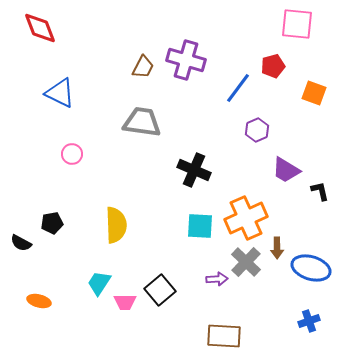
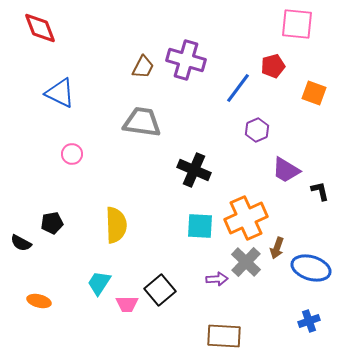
brown arrow: rotated 20 degrees clockwise
pink trapezoid: moved 2 px right, 2 px down
